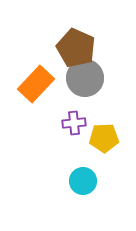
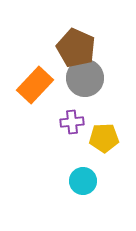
orange rectangle: moved 1 px left, 1 px down
purple cross: moved 2 px left, 1 px up
